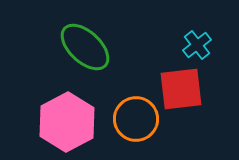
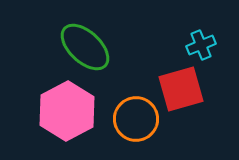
cyan cross: moved 4 px right; rotated 16 degrees clockwise
red square: rotated 9 degrees counterclockwise
pink hexagon: moved 11 px up
